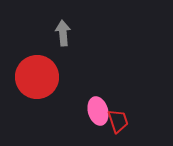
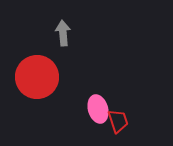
pink ellipse: moved 2 px up
